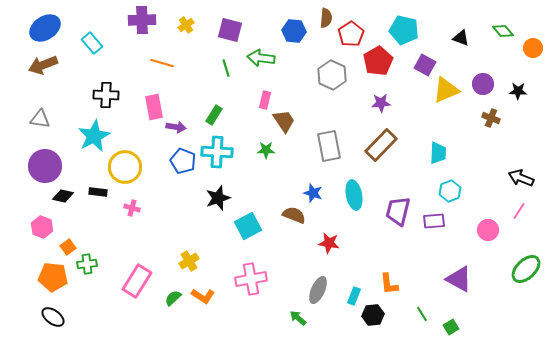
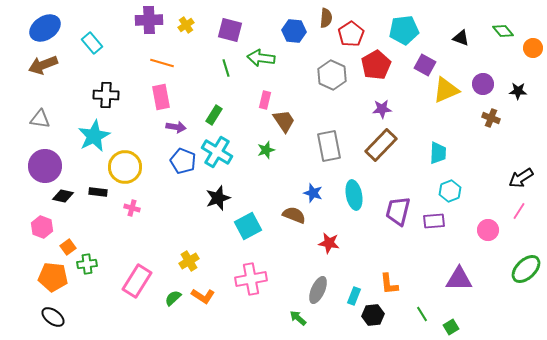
purple cross at (142, 20): moved 7 px right
cyan pentagon at (404, 30): rotated 20 degrees counterclockwise
red pentagon at (378, 61): moved 2 px left, 4 px down
purple star at (381, 103): moved 1 px right, 6 px down
pink rectangle at (154, 107): moved 7 px right, 10 px up
green star at (266, 150): rotated 18 degrees counterclockwise
cyan cross at (217, 152): rotated 28 degrees clockwise
black arrow at (521, 178): rotated 55 degrees counterclockwise
purple triangle at (459, 279): rotated 28 degrees counterclockwise
